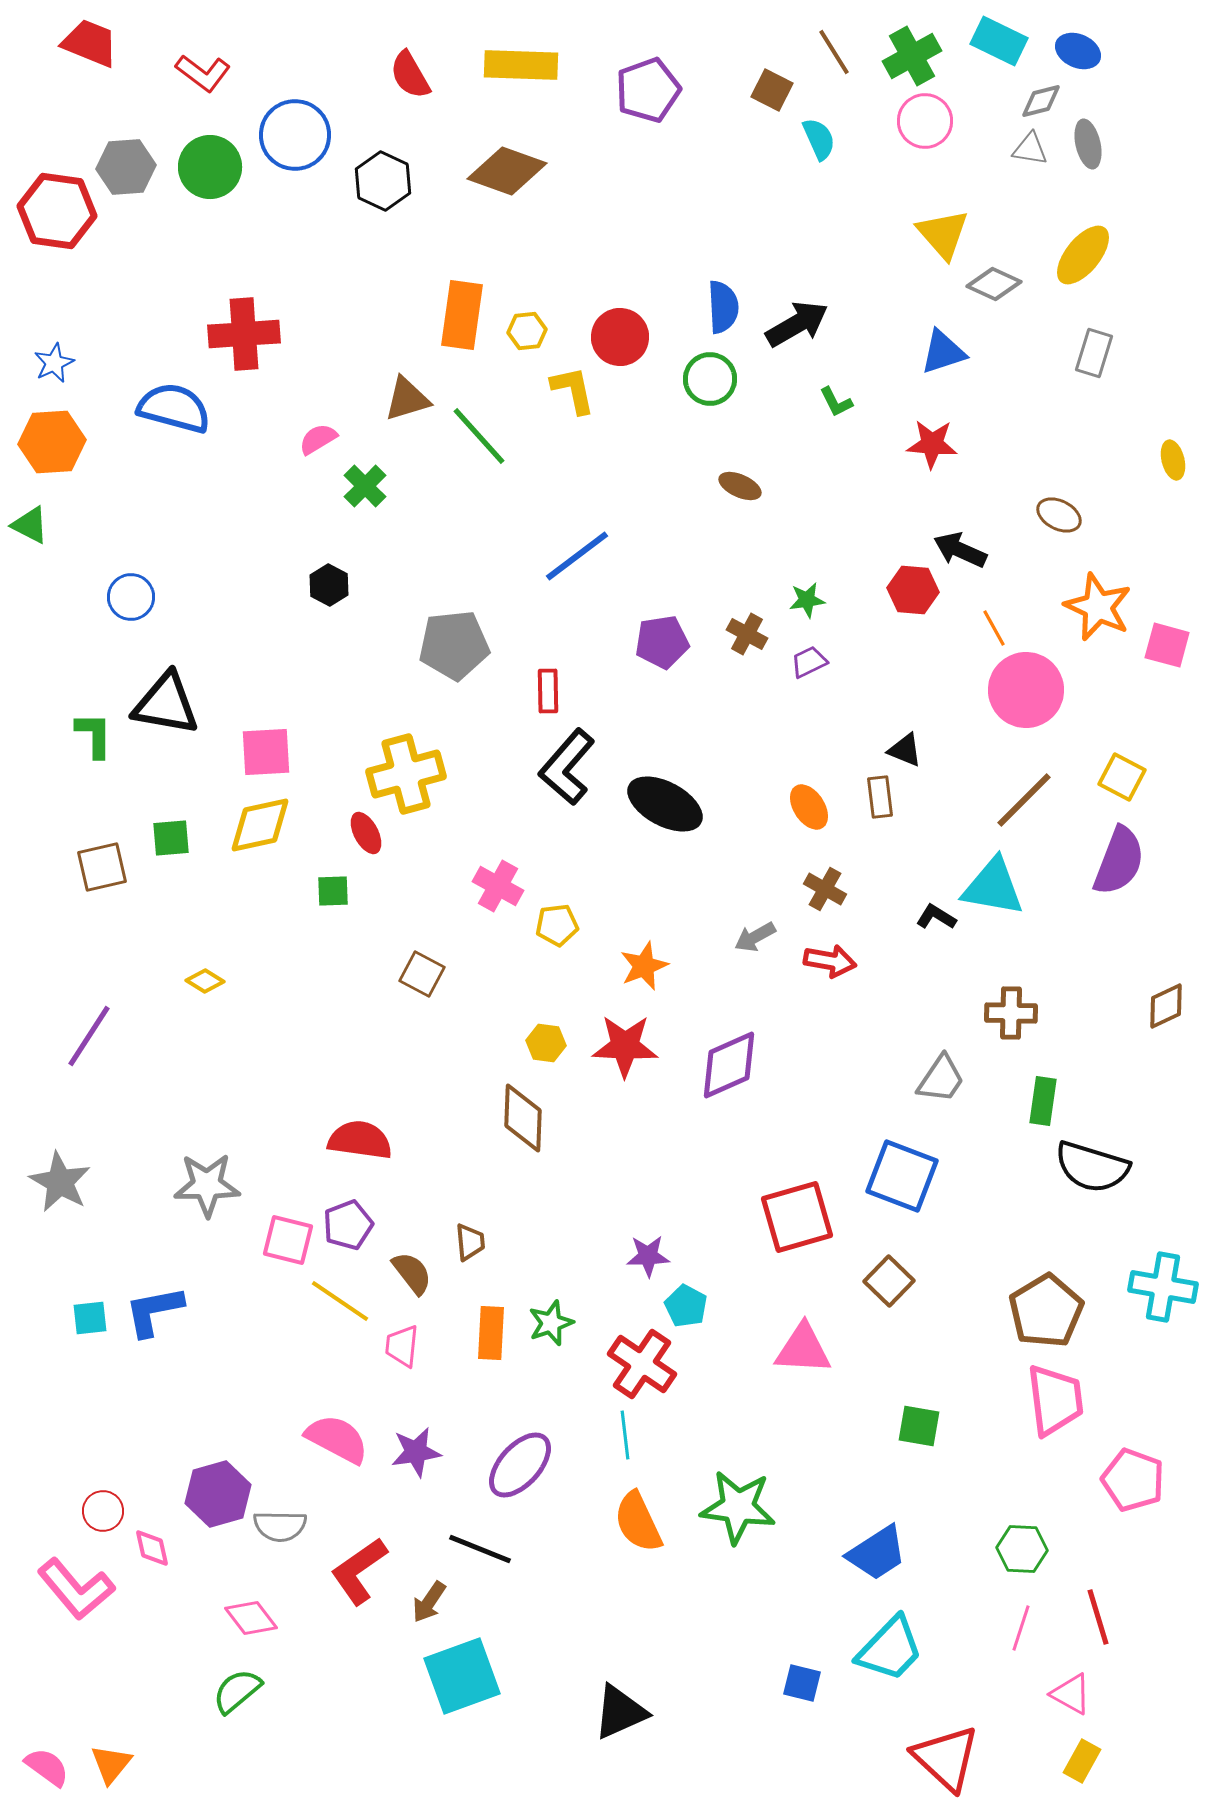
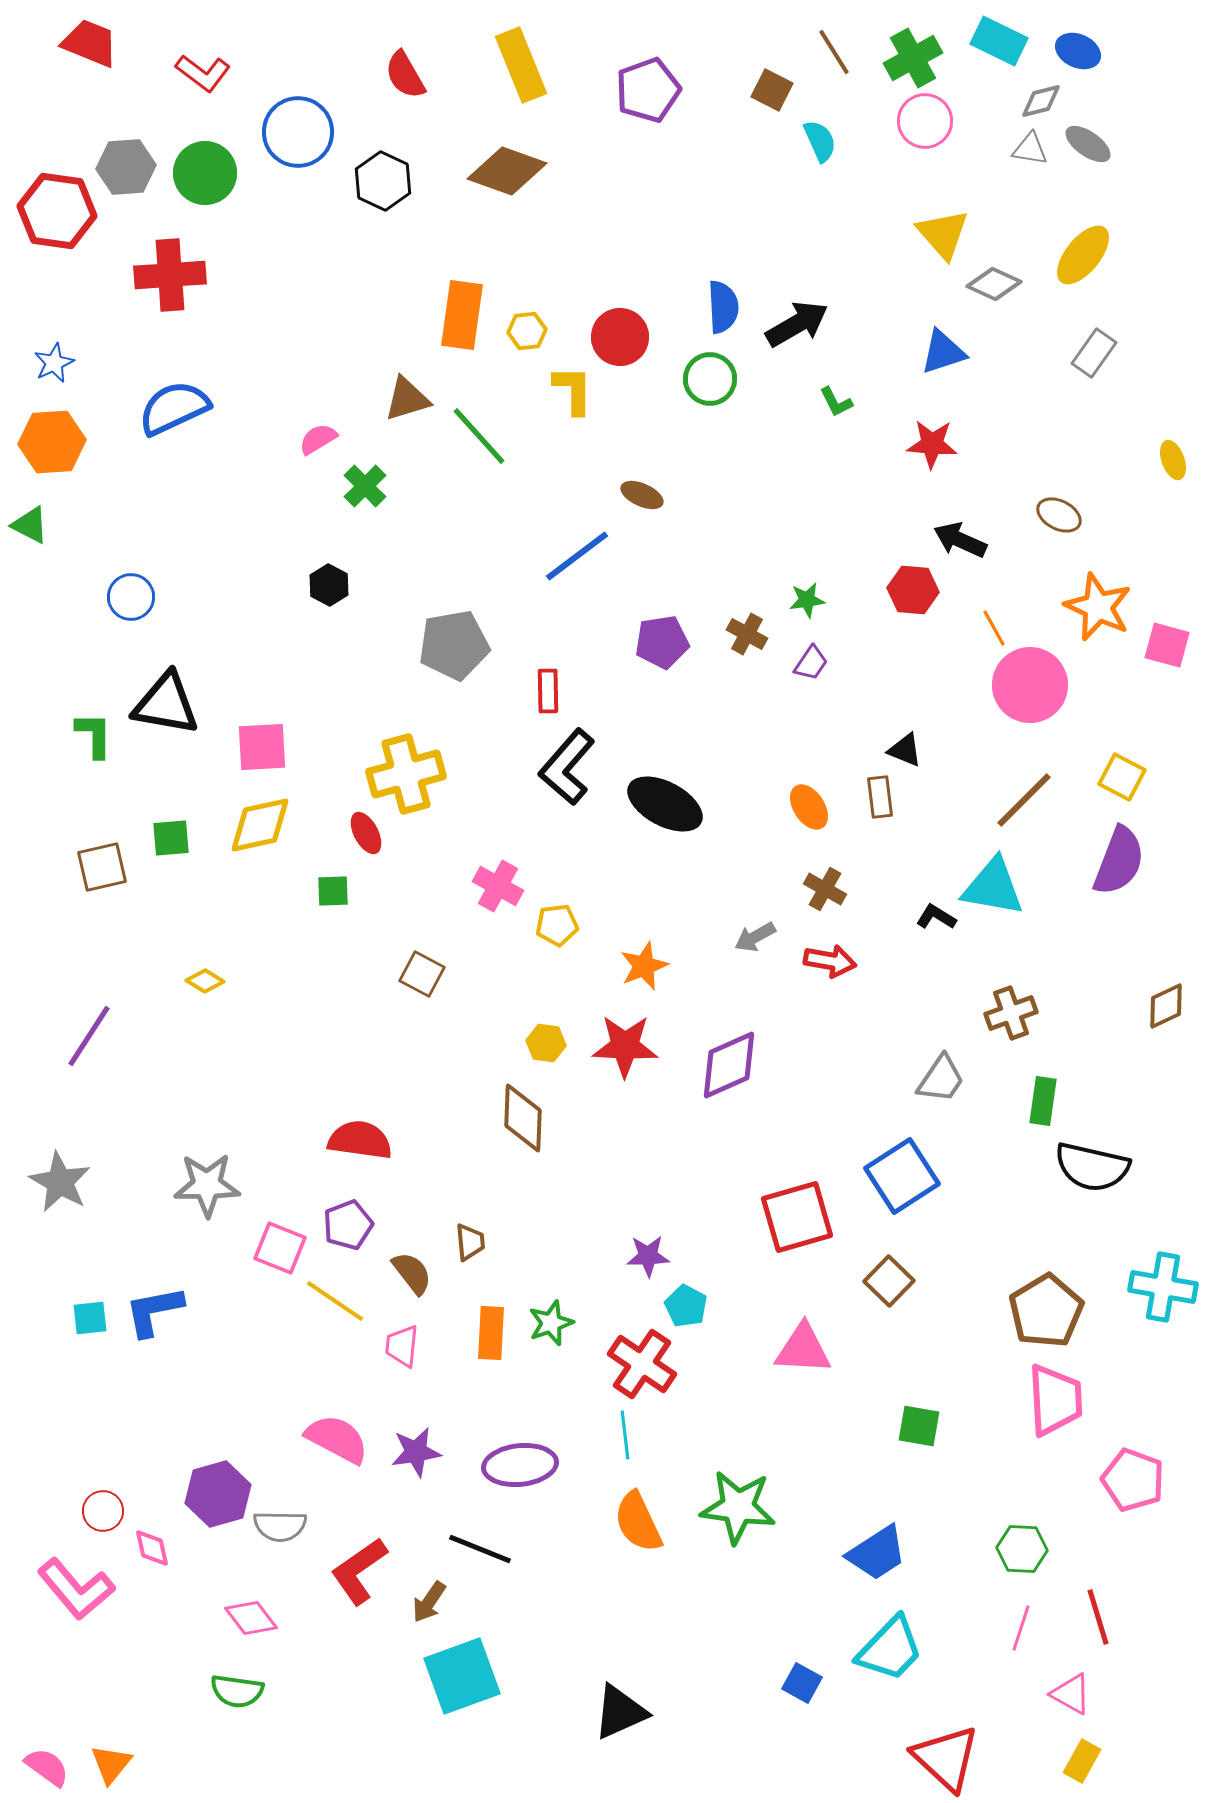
green cross at (912, 56): moved 1 px right, 2 px down
yellow rectangle at (521, 65): rotated 66 degrees clockwise
red semicircle at (410, 75): moved 5 px left
blue circle at (295, 135): moved 3 px right, 3 px up
cyan semicircle at (819, 139): moved 1 px right, 2 px down
gray ellipse at (1088, 144): rotated 42 degrees counterclockwise
green circle at (210, 167): moved 5 px left, 6 px down
red cross at (244, 334): moved 74 px left, 59 px up
gray rectangle at (1094, 353): rotated 18 degrees clockwise
yellow L-shape at (573, 390): rotated 12 degrees clockwise
blue semicircle at (174, 408): rotated 40 degrees counterclockwise
yellow ellipse at (1173, 460): rotated 6 degrees counterclockwise
brown ellipse at (740, 486): moved 98 px left, 9 px down
black arrow at (960, 550): moved 10 px up
gray pentagon at (454, 645): rotated 4 degrees counterclockwise
purple trapezoid at (809, 662): moved 2 px right, 1 px down; rotated 150 degrees clockwise
pink circle at (1026, 690): moved 4 px right, 5 px up
pink square at (266, 752): moved 4 px left, 5 px up
brown cross at (1011, 1013): rotated 21 degrees counterclockwise
black semicircle at (1092, 1167): rotated 4 degrees counterclockwise
blue square at (902, 1176): rotated 36 degrees clockwise
pink square at (288, 1240): moved 8 px left, 8 px down; rotated 8 degrees clockwise
yellow line at (340, 1301): moved 5 px left
pink trapezoid at (1055, 1400): rotated 4 degrees clockwise
purple ellipse at (520, 1465): rotated 42 degrees clockwise
blue square at (802, 1683): rotated 15 degrees clockwise
green semicircle at (237, 1691): rotated 132 degrees counterclockwise
